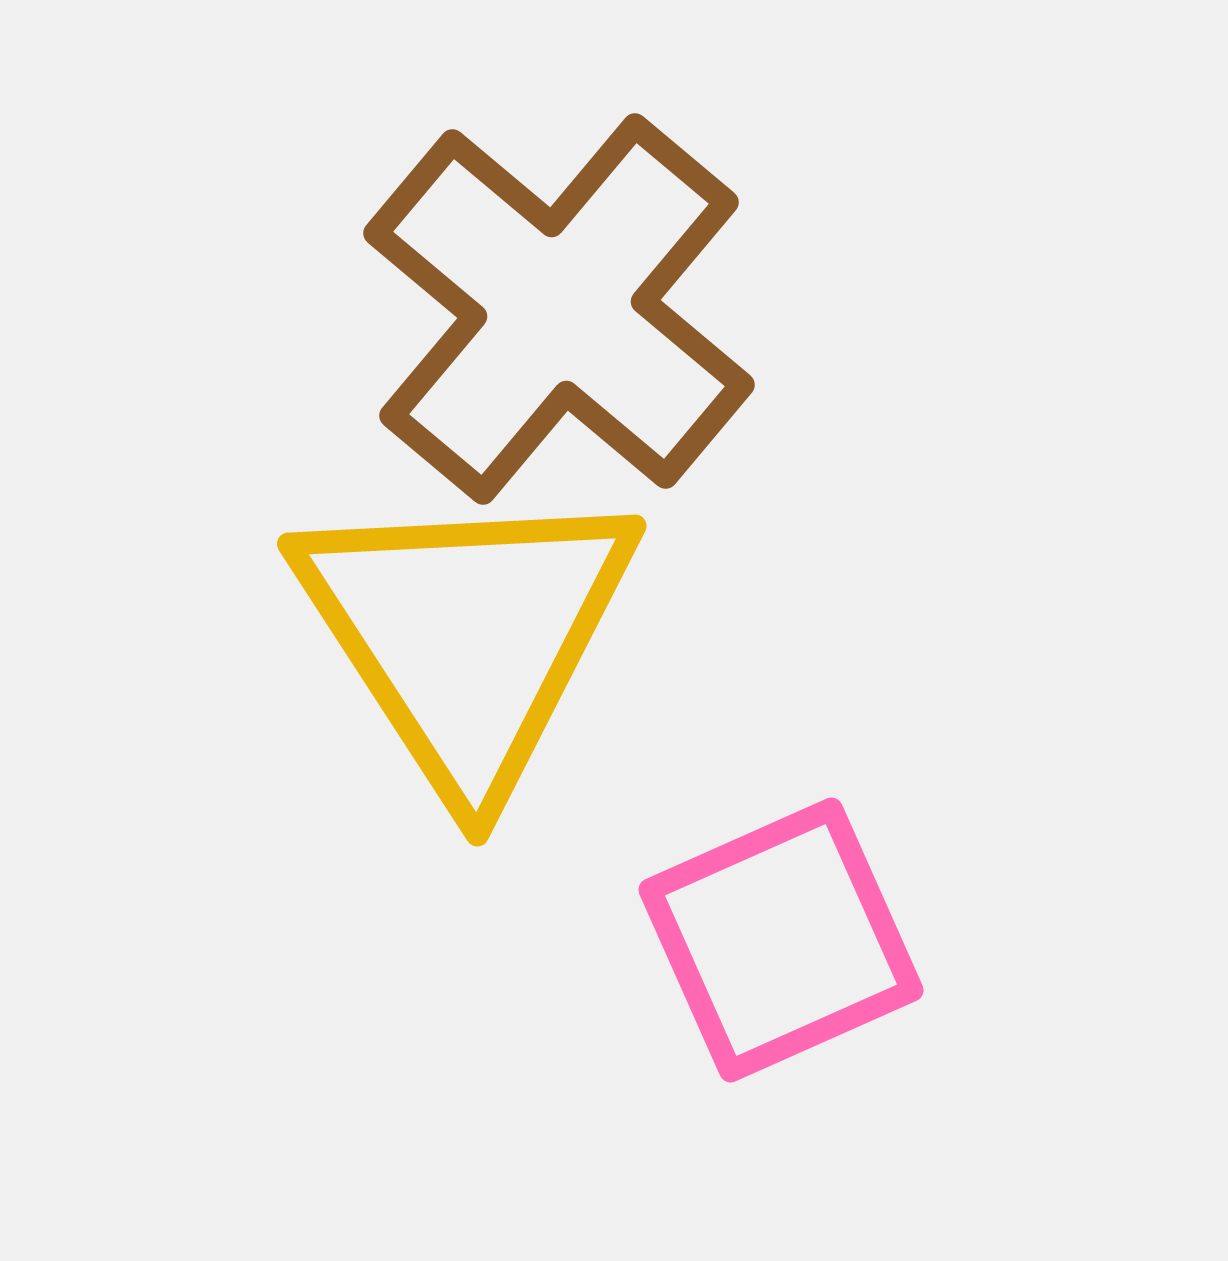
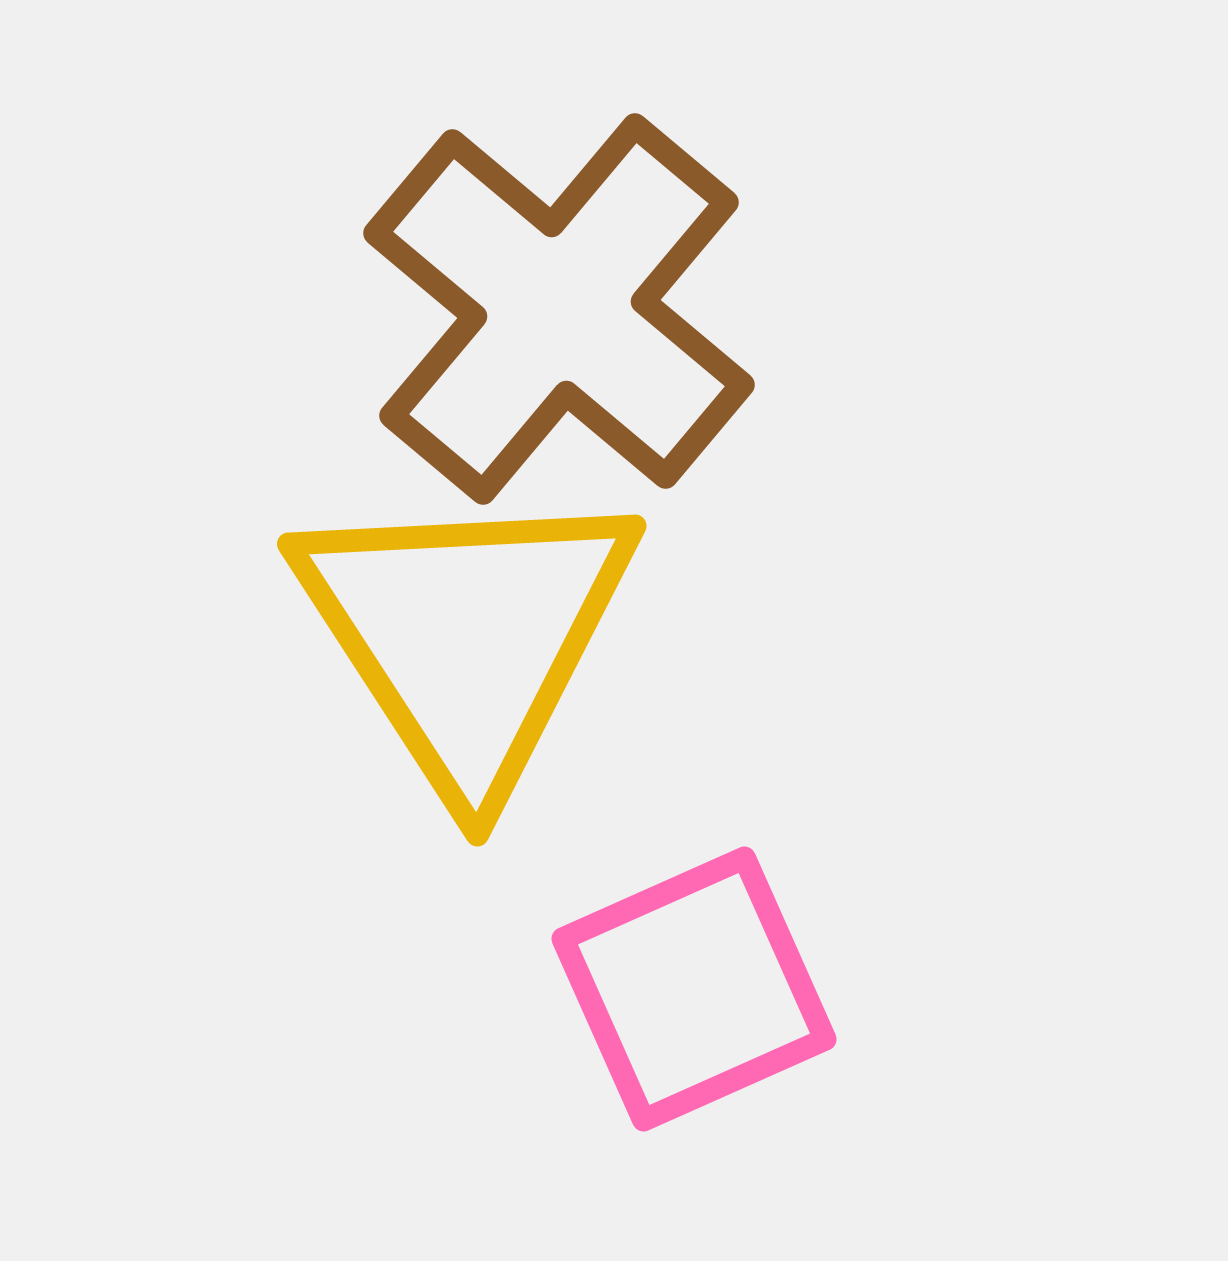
pink square: moved 87 px left, 49 px down
